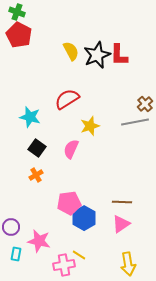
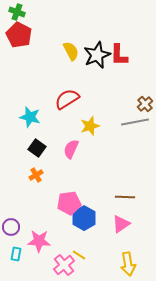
brown line: moved 3 px right, 5 px up
pink star: rotated 10 degrees counterclockwise
pink cross: rotated 30 degrees counterclockwise
